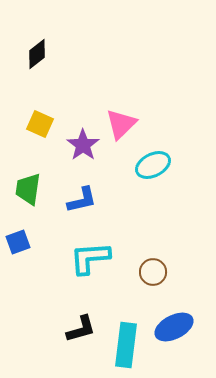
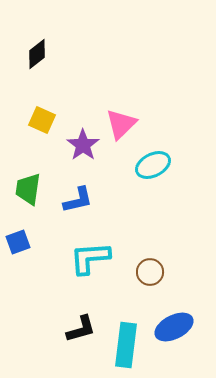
yellow square: moved 2 px right, 4 px up
blue L-shape: moved 4 px left
brown circle: moved 3 px left
